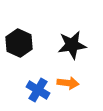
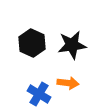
black hexagon: moved 13 px right
blue cross: moved 1 px right, 4 px down
